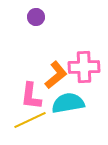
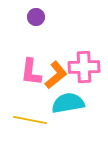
pink L-shape: moved 24 px up
yellow line: rotated 36 degrees clockwise
